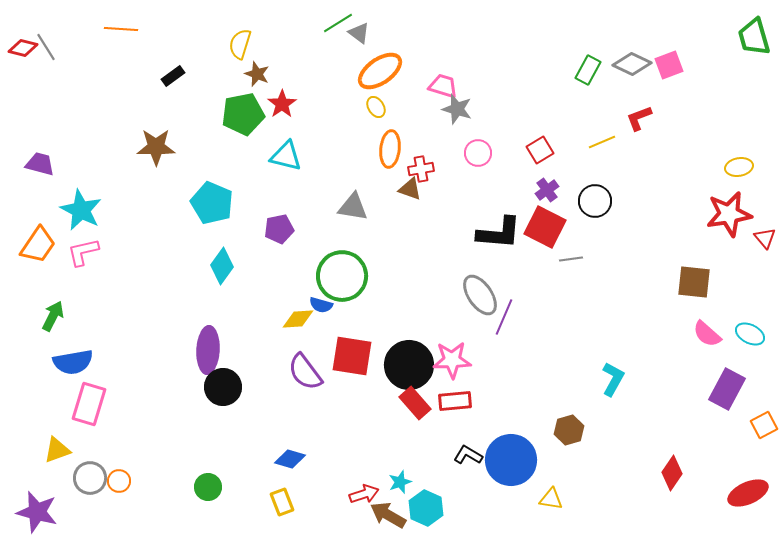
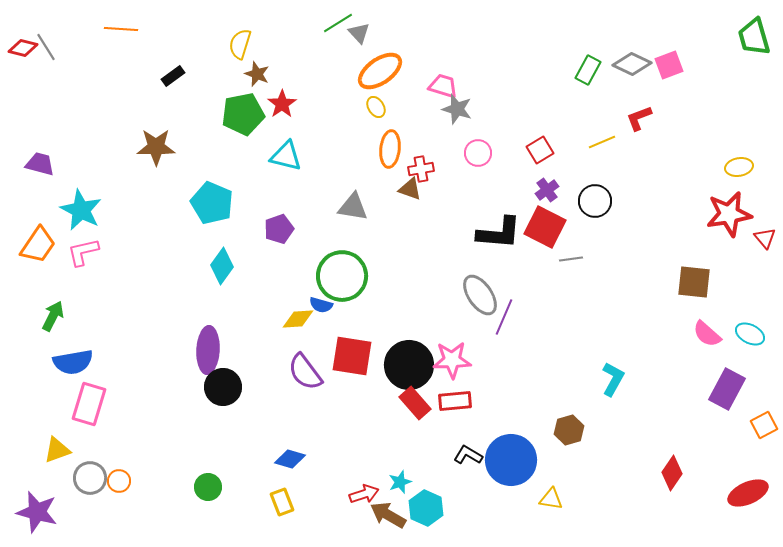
gray triangle at (359, 33): rotated 10 degrees clockwise
purple pentagon at (279, 229): rotated 8 degrees counterclockwise
